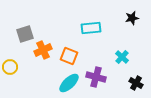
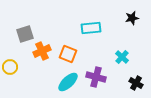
orange cross: moved 1 px left, 1 px down
orange square: moved 1 px left, 2 px up
cyan ellipse: moved 1 px left, 1 px up
